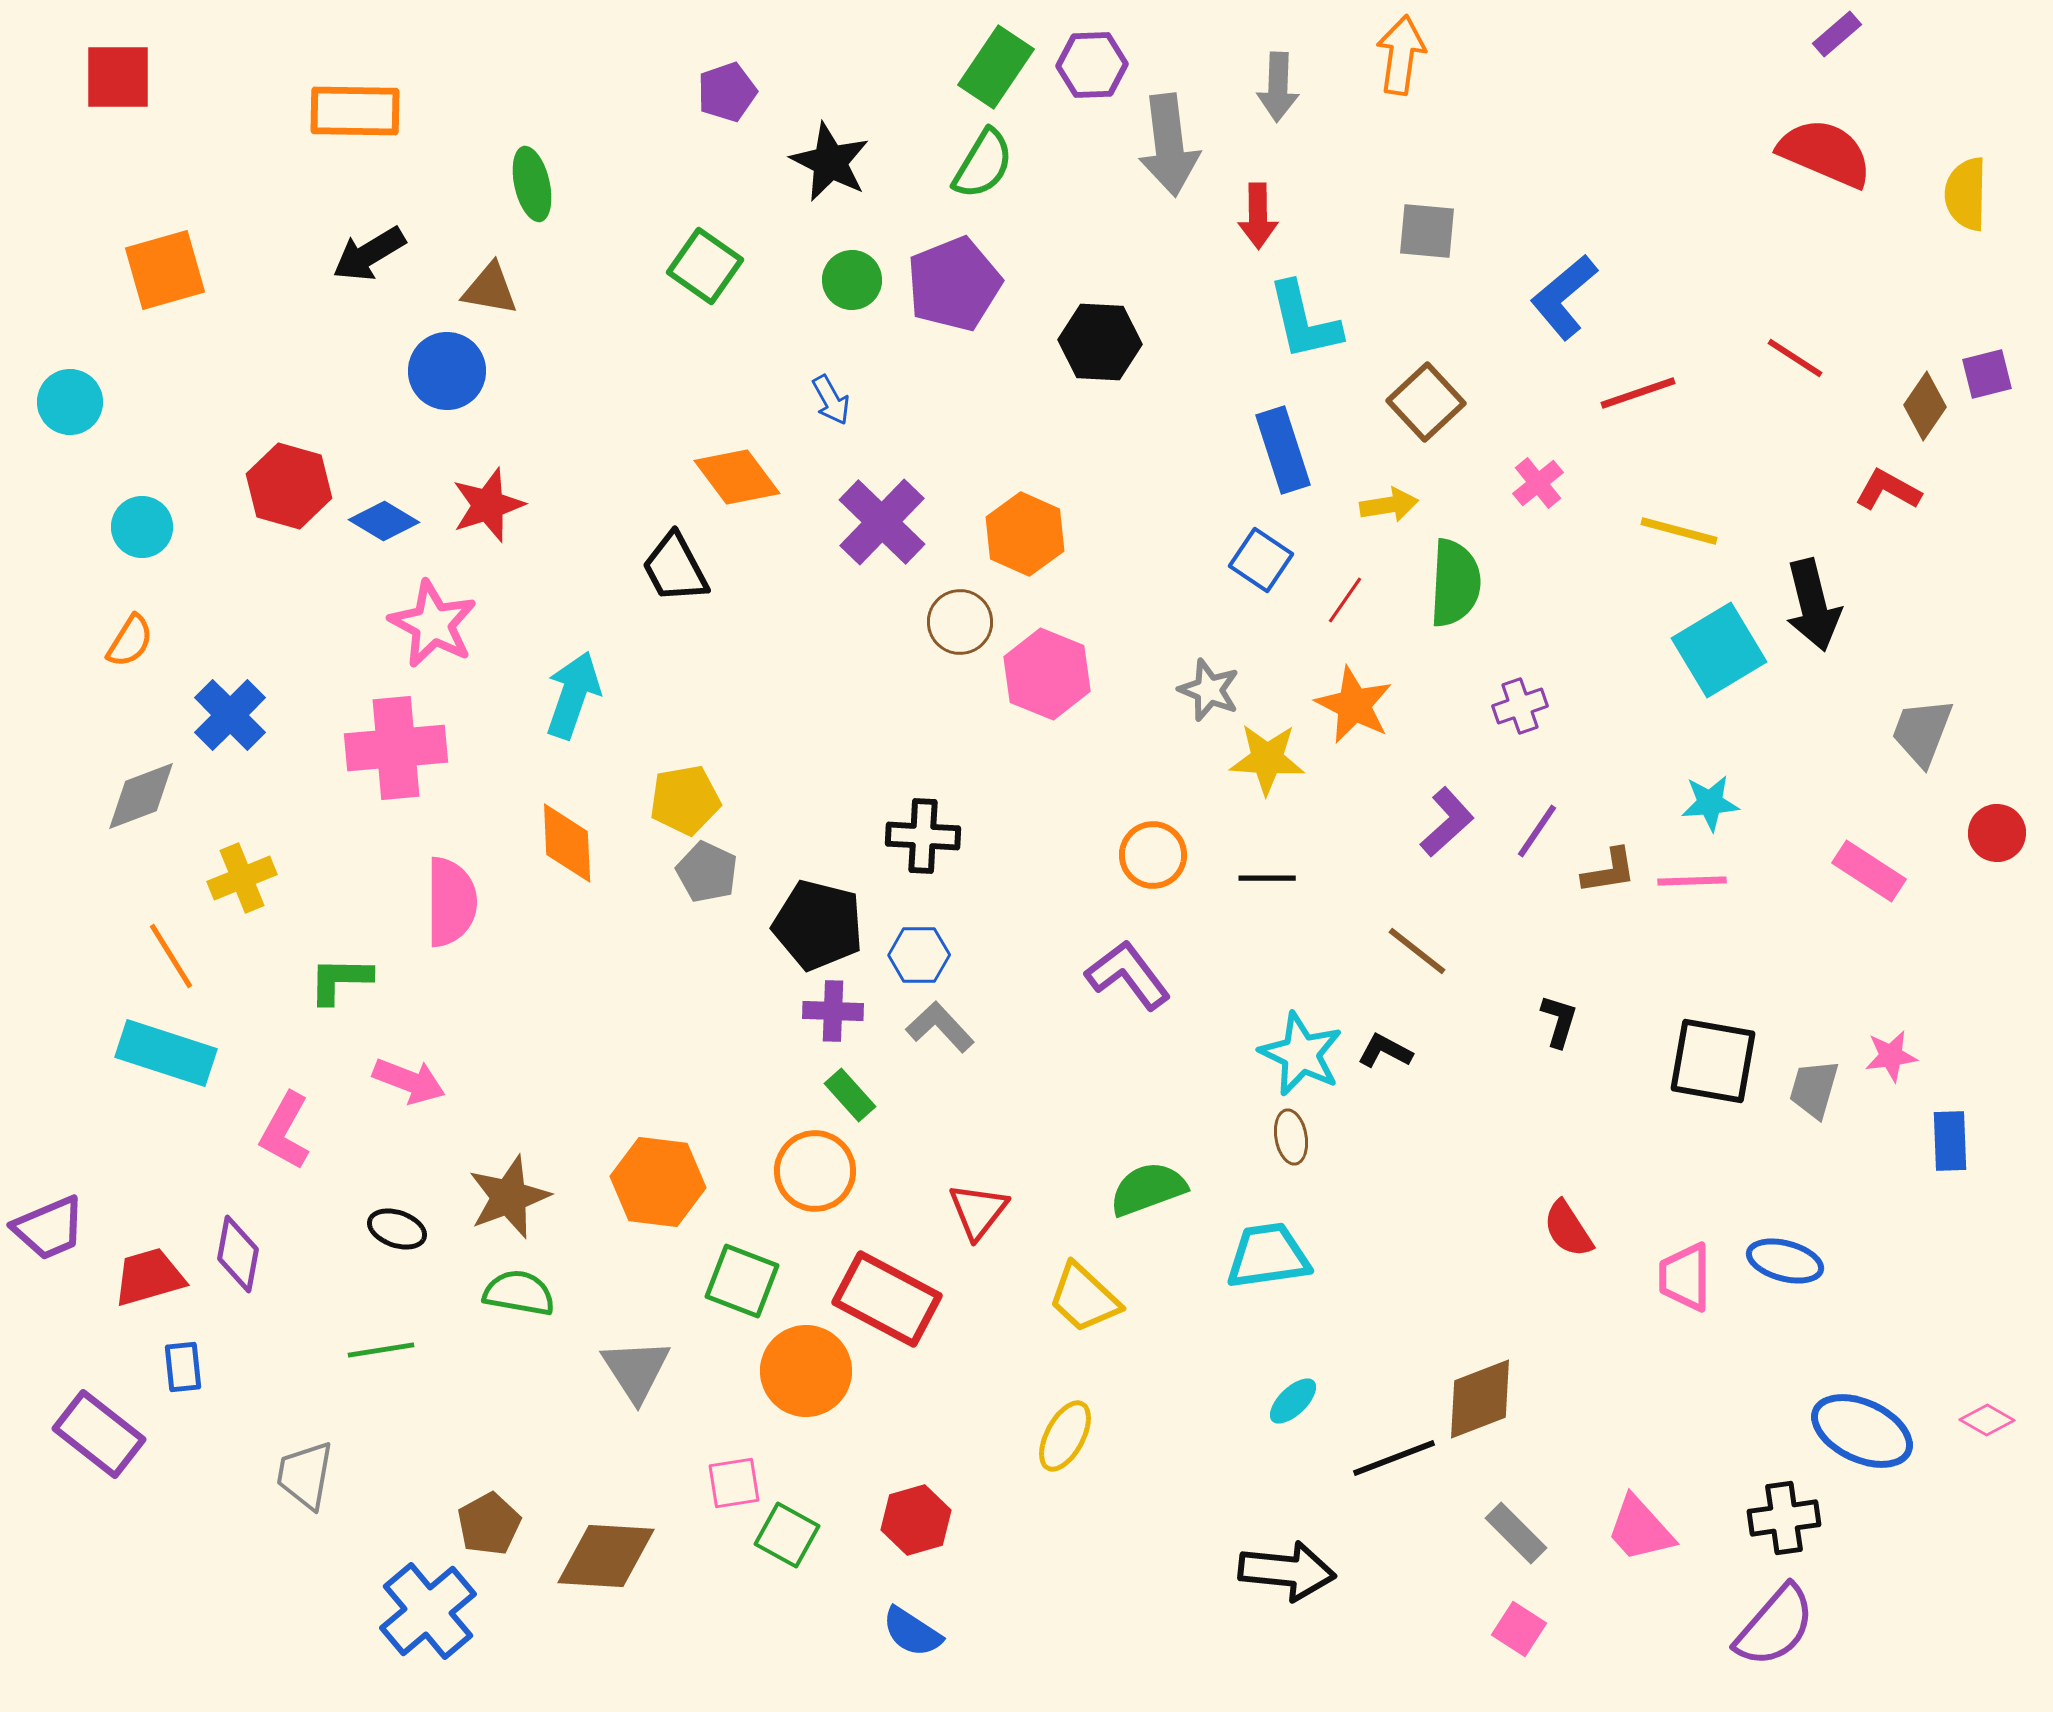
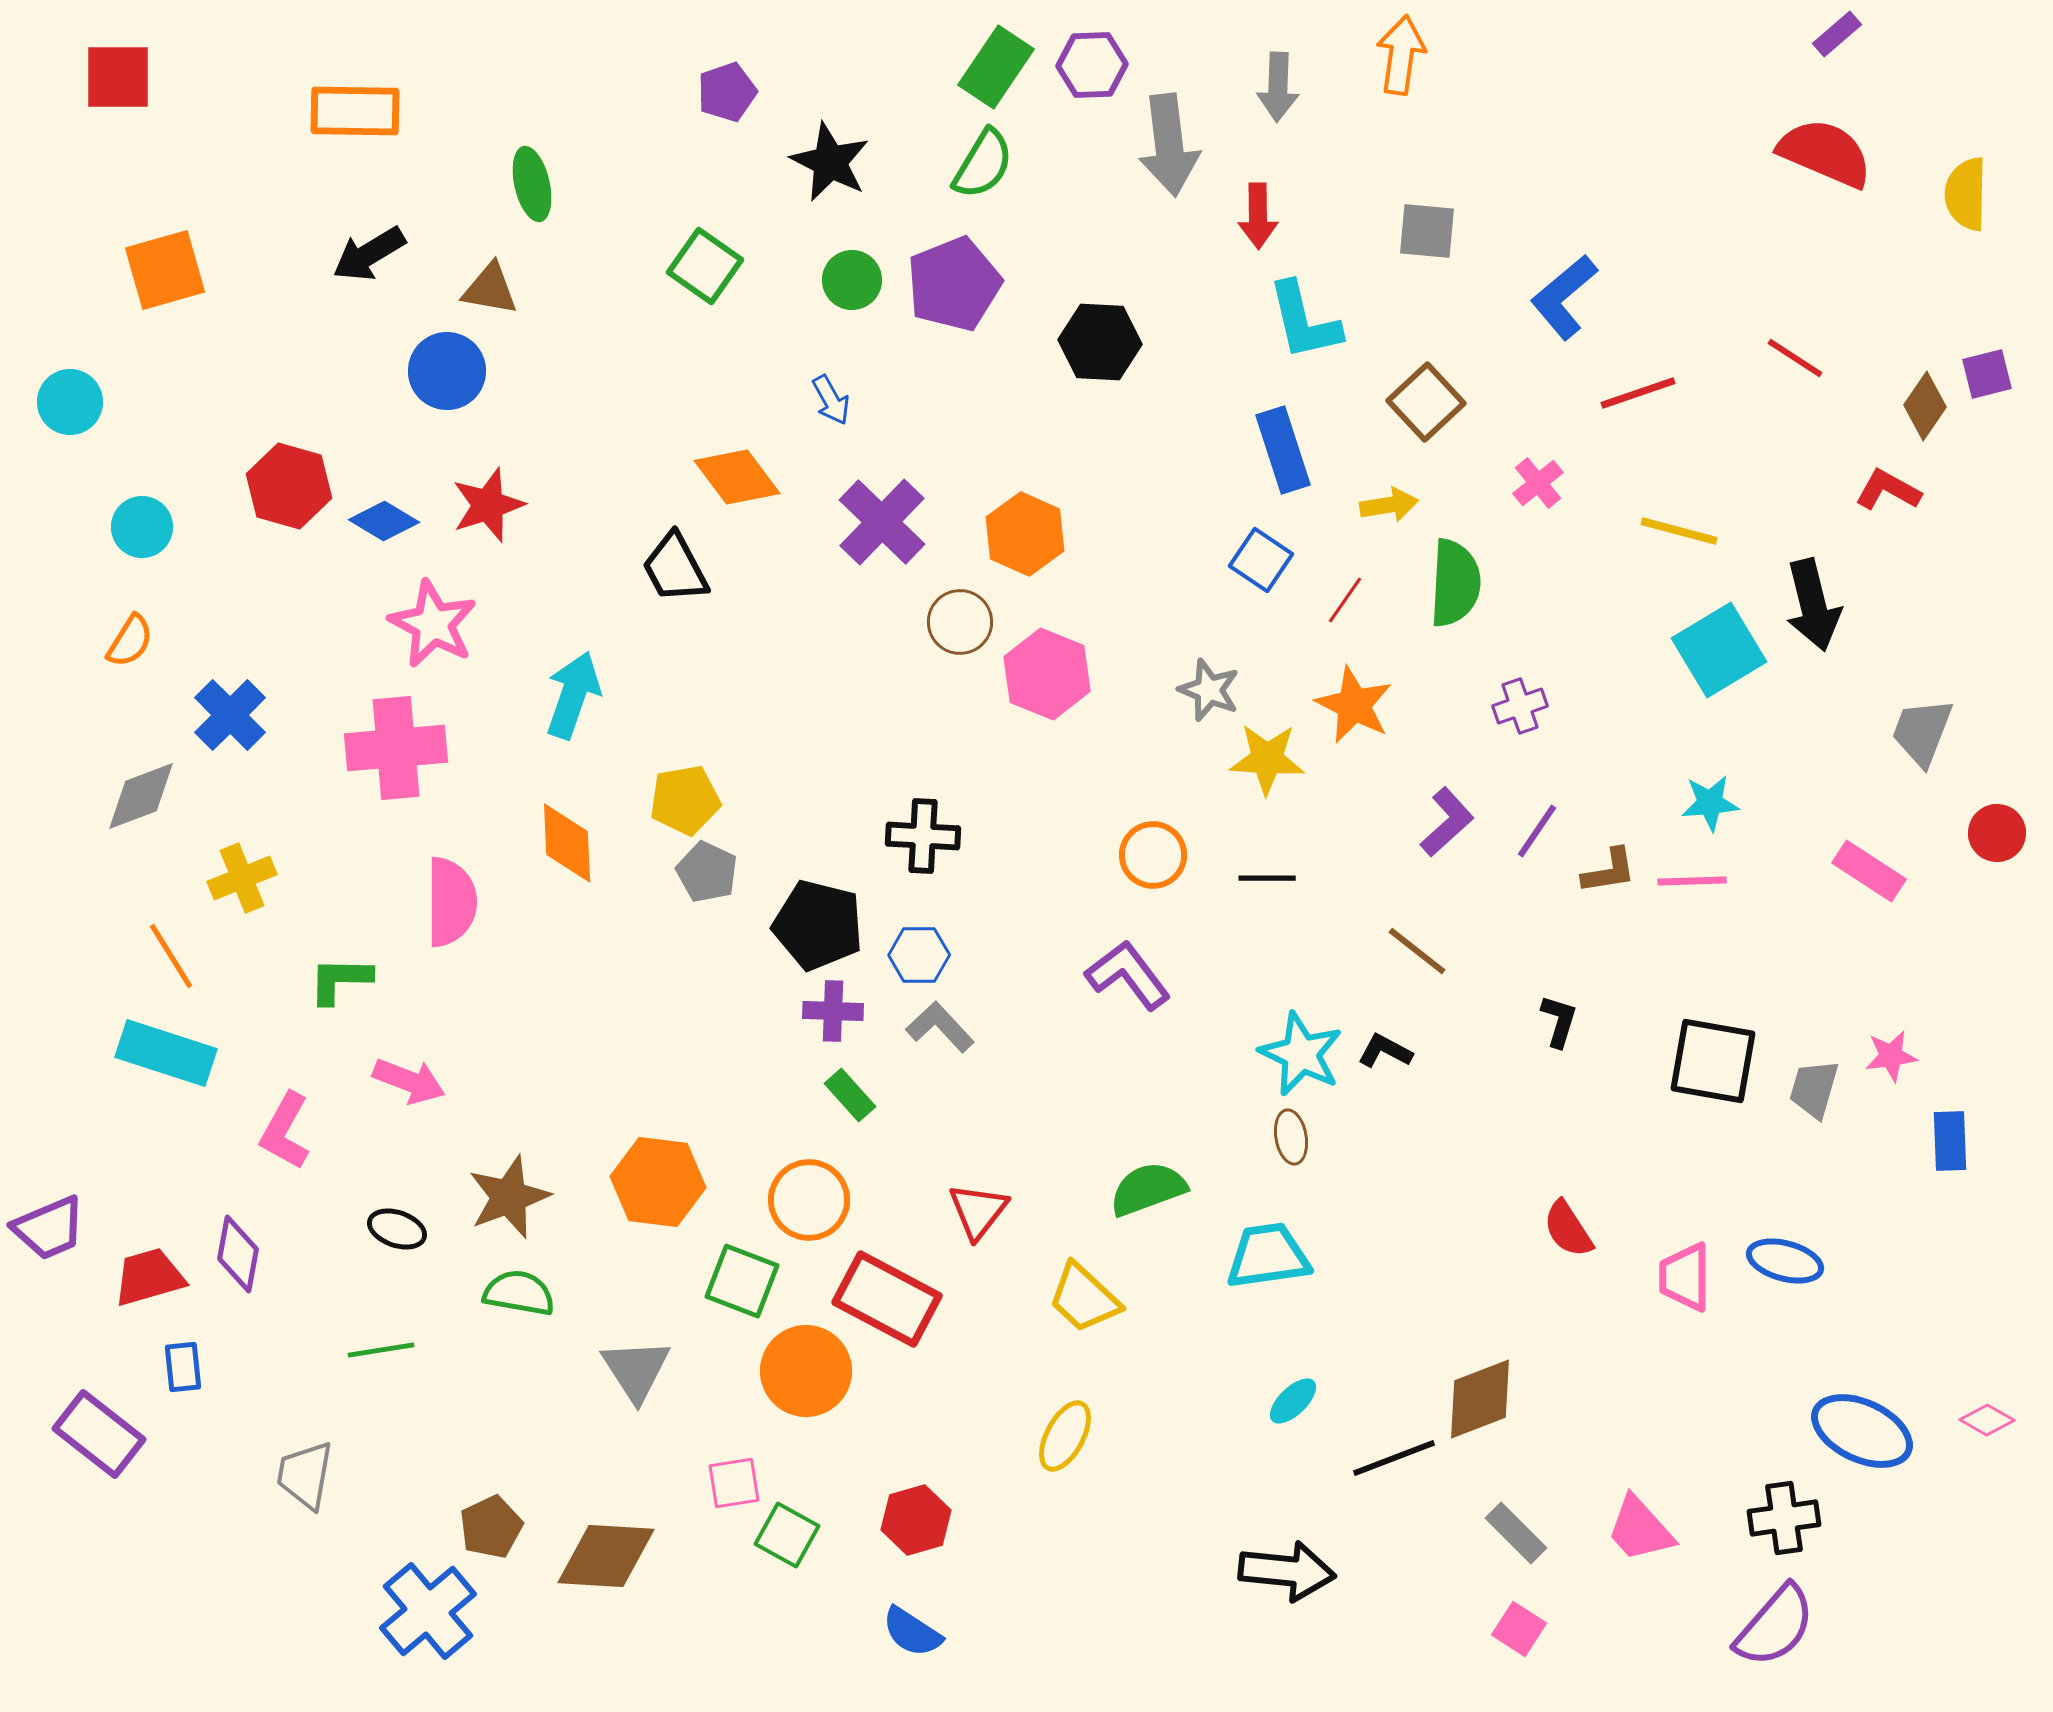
orange circle at (815, 1171): moved 6 px left, 29 px down
brown pentagon at (489, 1524): moved 2 px right, 3 px down; rotated 4 degrees clockwise
